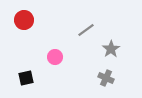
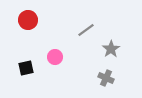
red circle: moved 4 px right
black square: moved 10 px up
